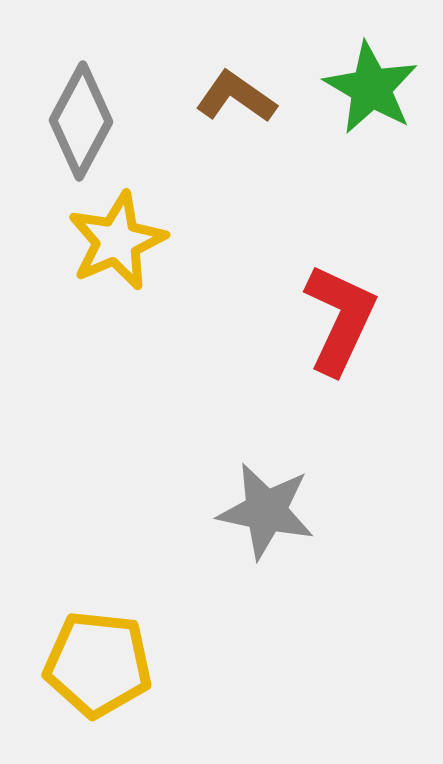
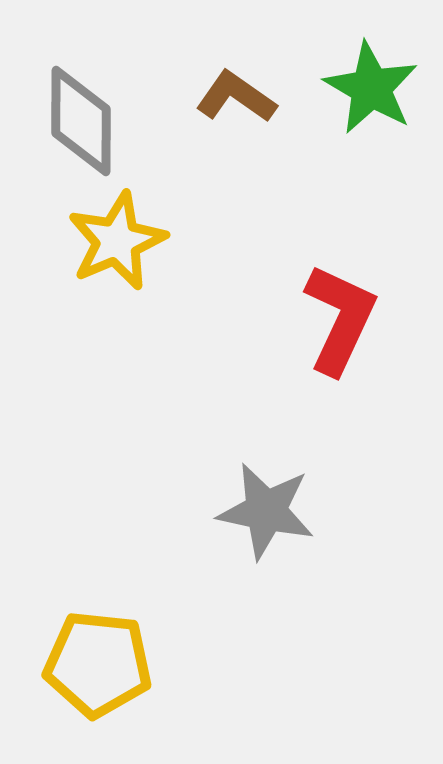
gray diamond: rotated 28 degrees counterclockwise
